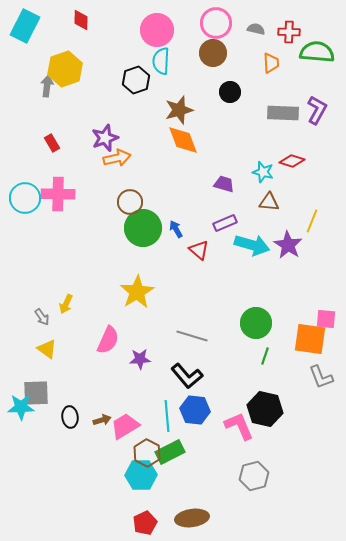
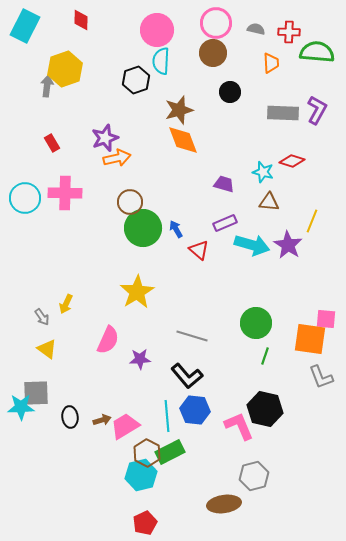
pink cross at (58, 194): moved 7 px right, 1 px up
cyan hexagon at (141, 475): rotated 12 degrees counterclockwise
brown ellipse at (192, 518): moved 32 px right, 14 px up
